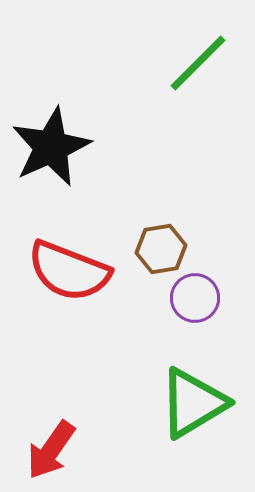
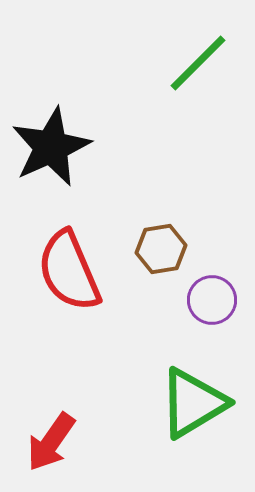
red semicircle: rotated 46 degrees clockwise
purple circle: moved 17 px right, 2 px down
red arrow: moved 8 px up
